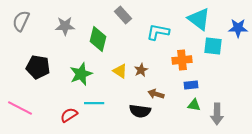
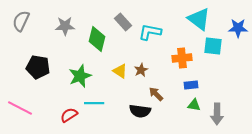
gray rectangle: moved 7 px down
cyan L-shape: moved 8 px left
green diamond: moved 1 px left
orange cross: moved 2 px up
green star: moved 1 px left, 2 px down
brown arrow: rotated 28 degrees clockwise
